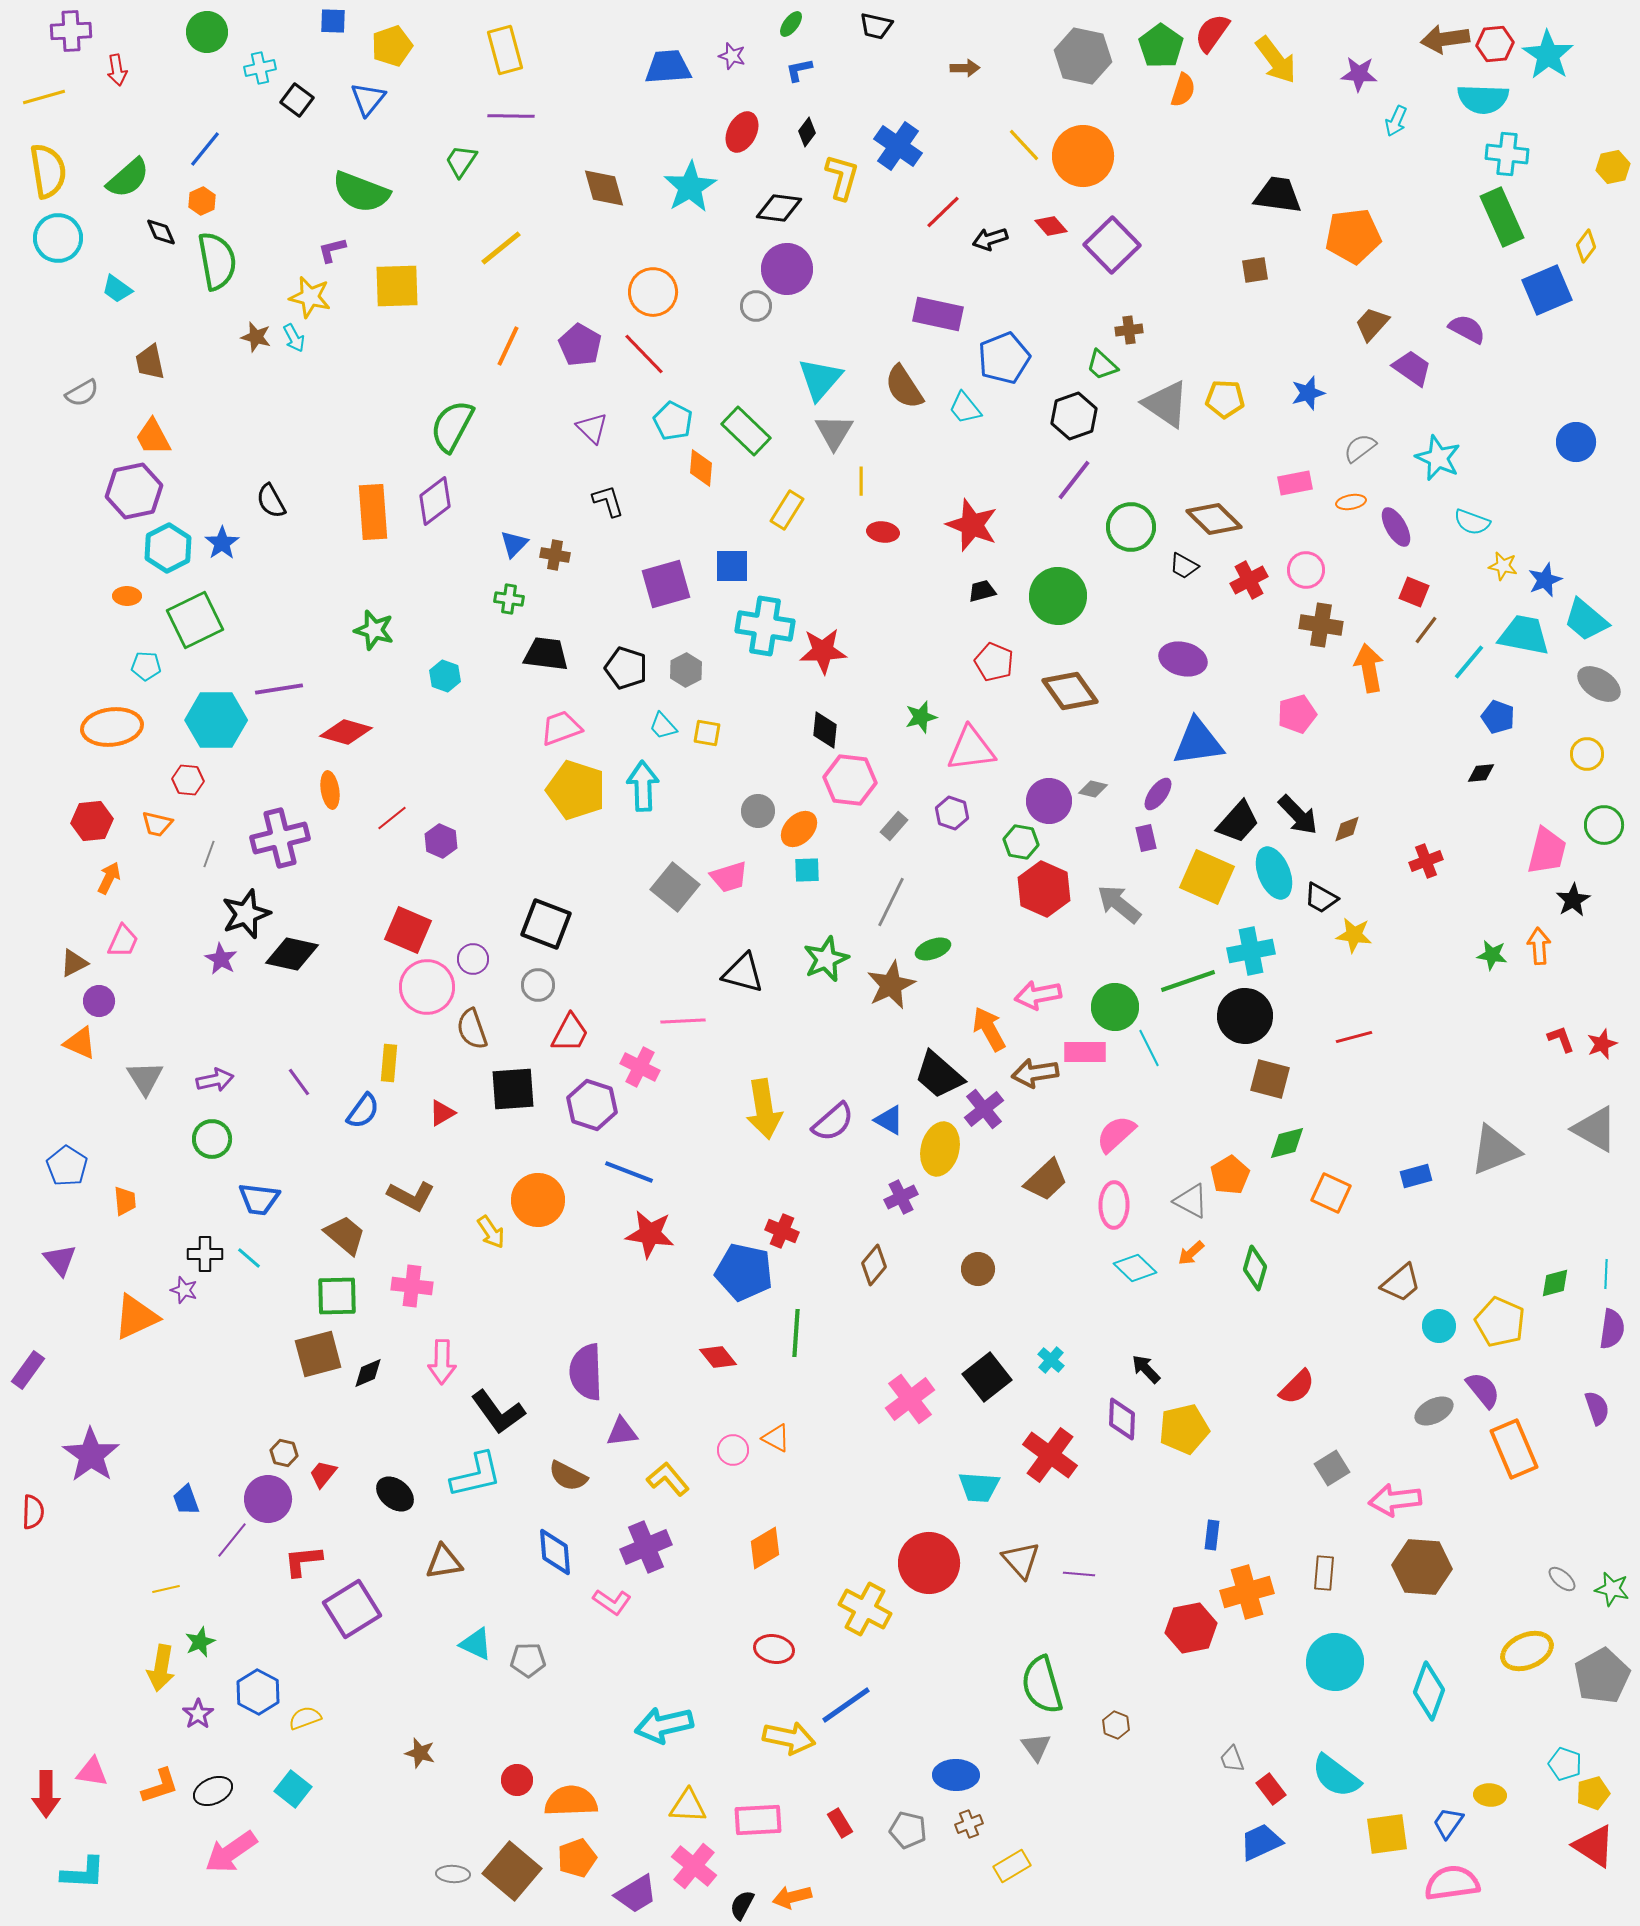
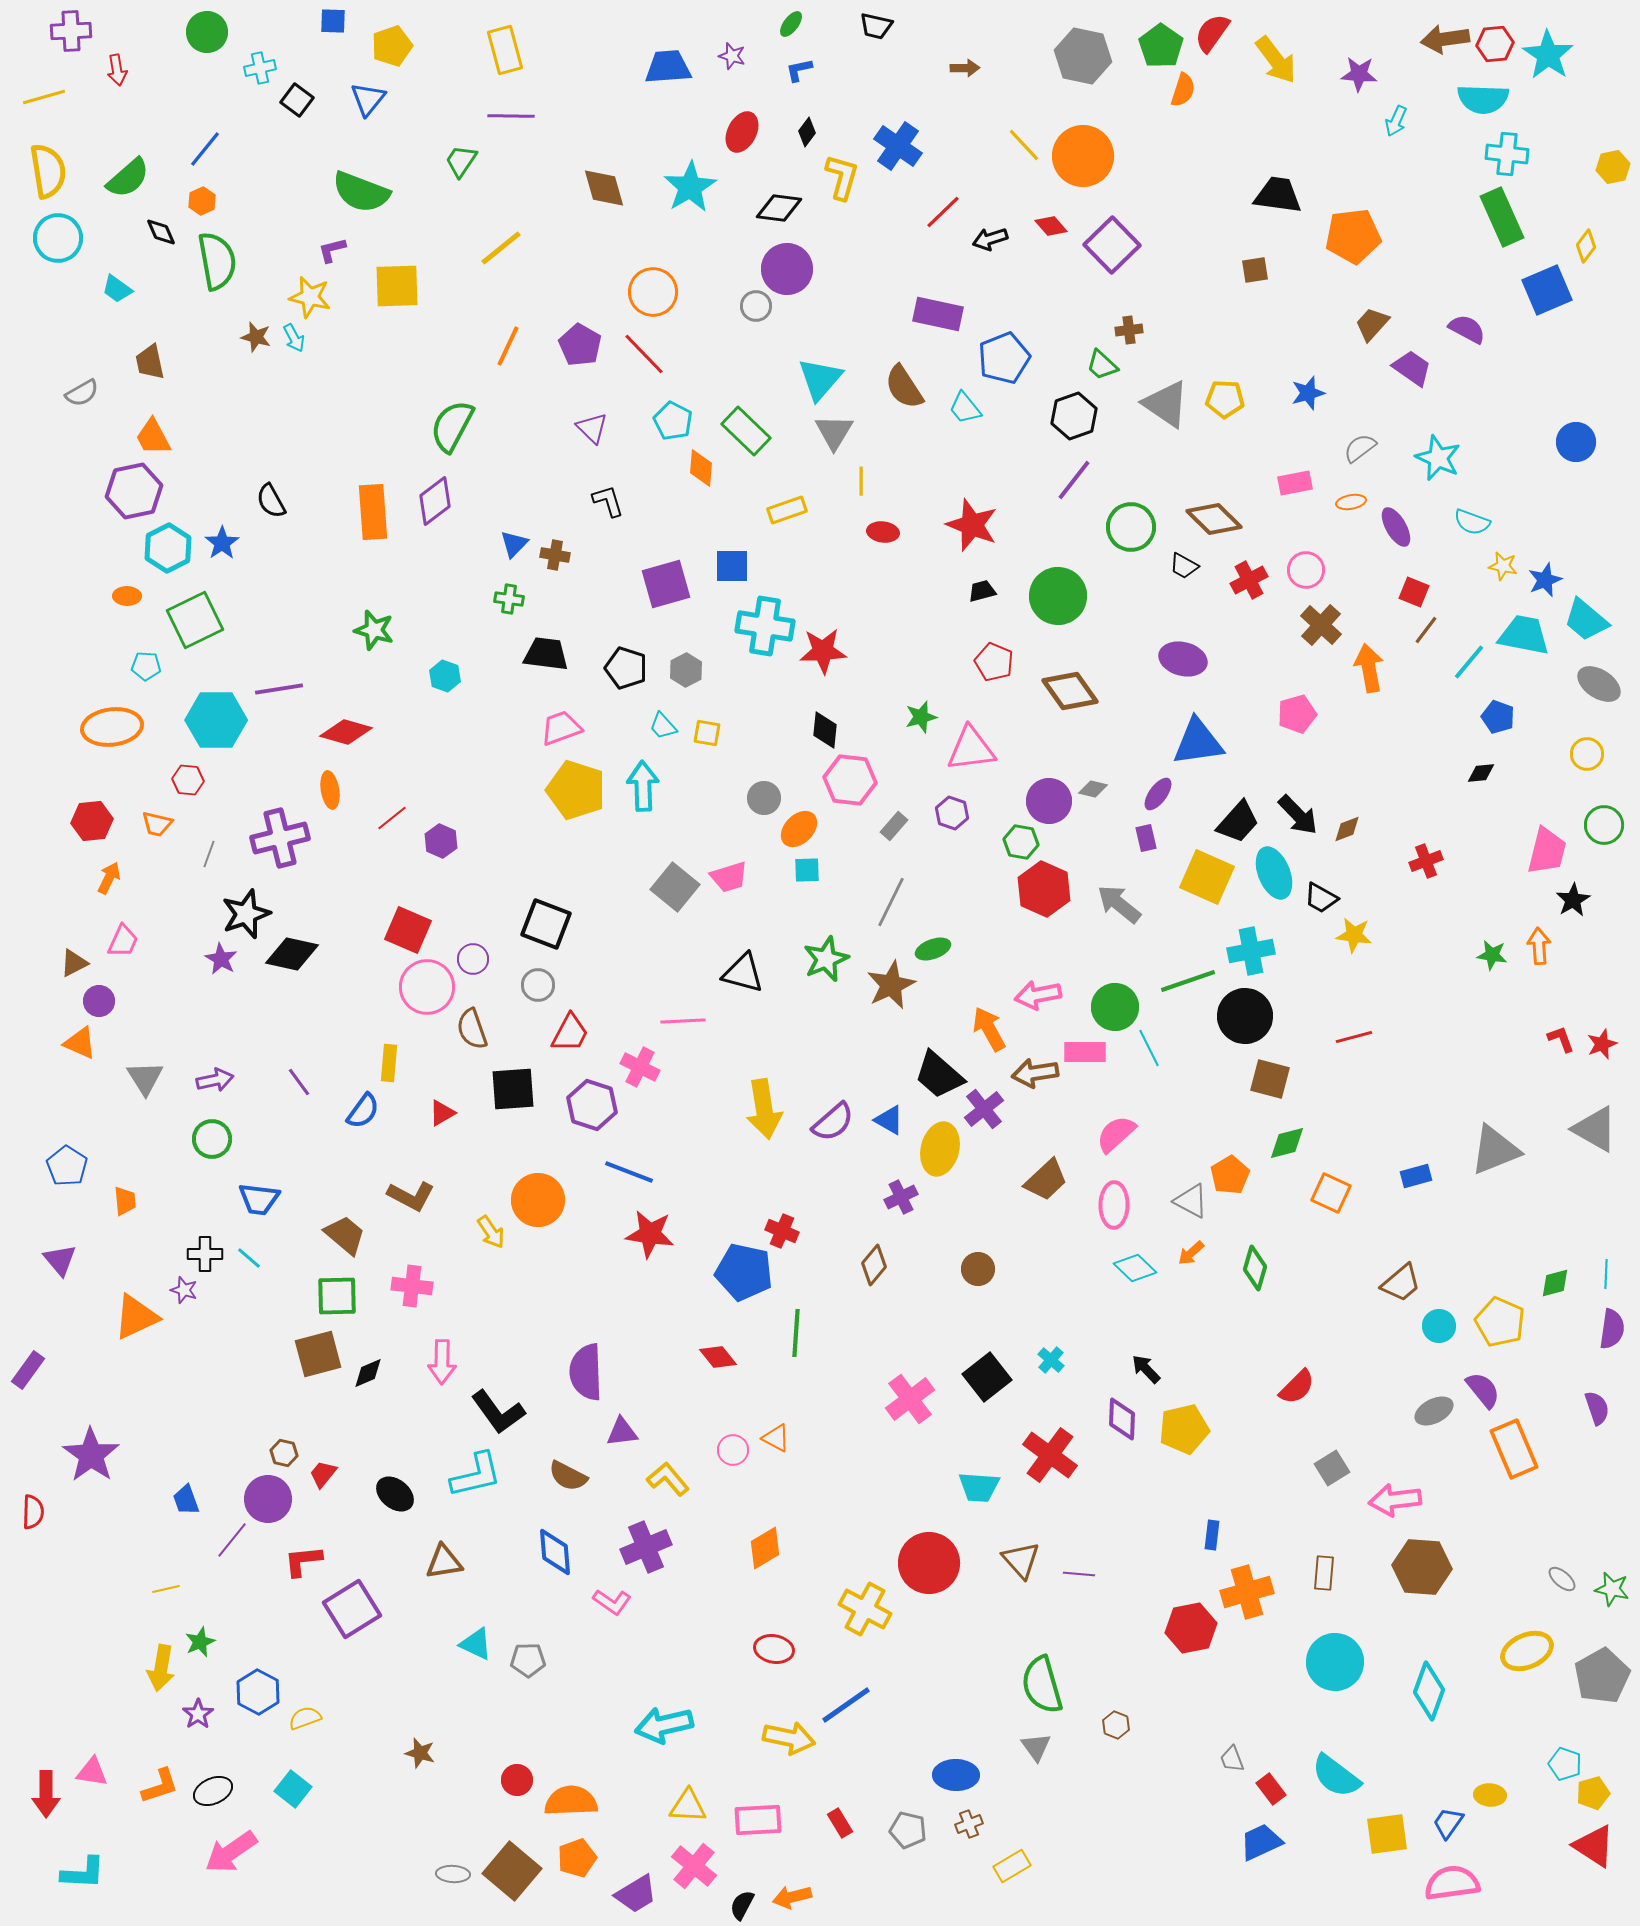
yellow rectangle at (787, 510): rotated 39 degrees clockwise
brown cross at (1321, 625): rotated 33 degrees clockwise
gray circle at (758, 811): moved 6 px right, 13 px up
